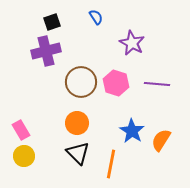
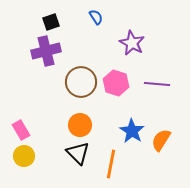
black square: moved 1 px left
orange circle: moved 3 px right, 2 px down
